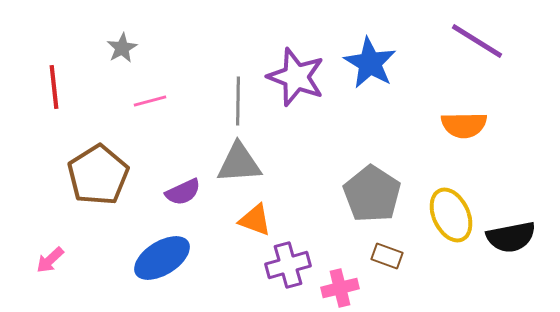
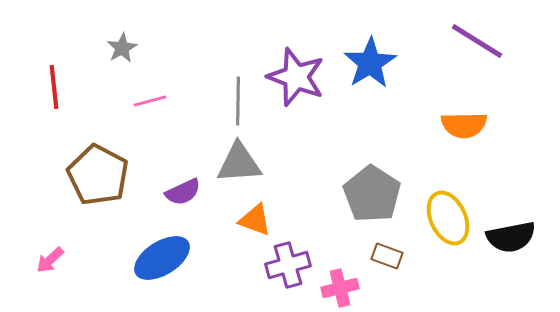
blue star: rotated 10 degrees clockwise
brown pentagon: rotated 12 degrees counterclockwise
yellow ellipse: moved 3 px left, 3 px down
